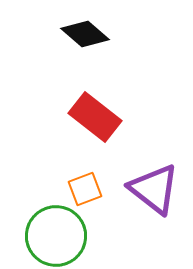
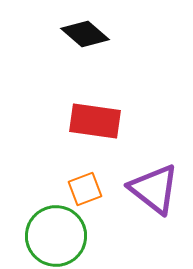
red rectangle: moved 4 px down; rotated 30 degrees counterclockwise
